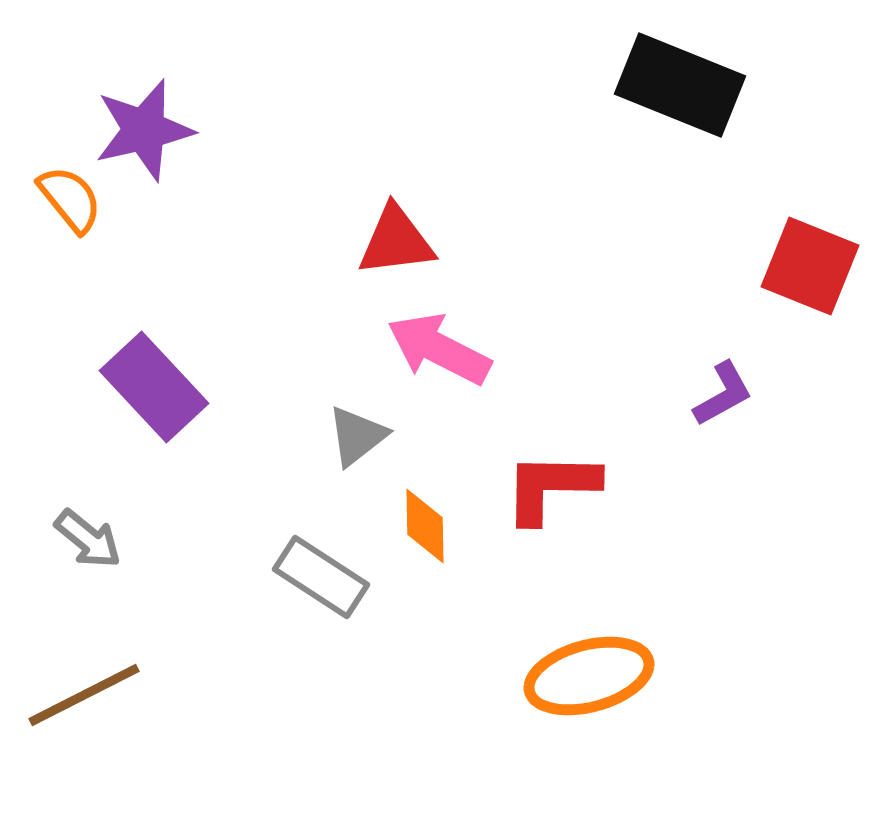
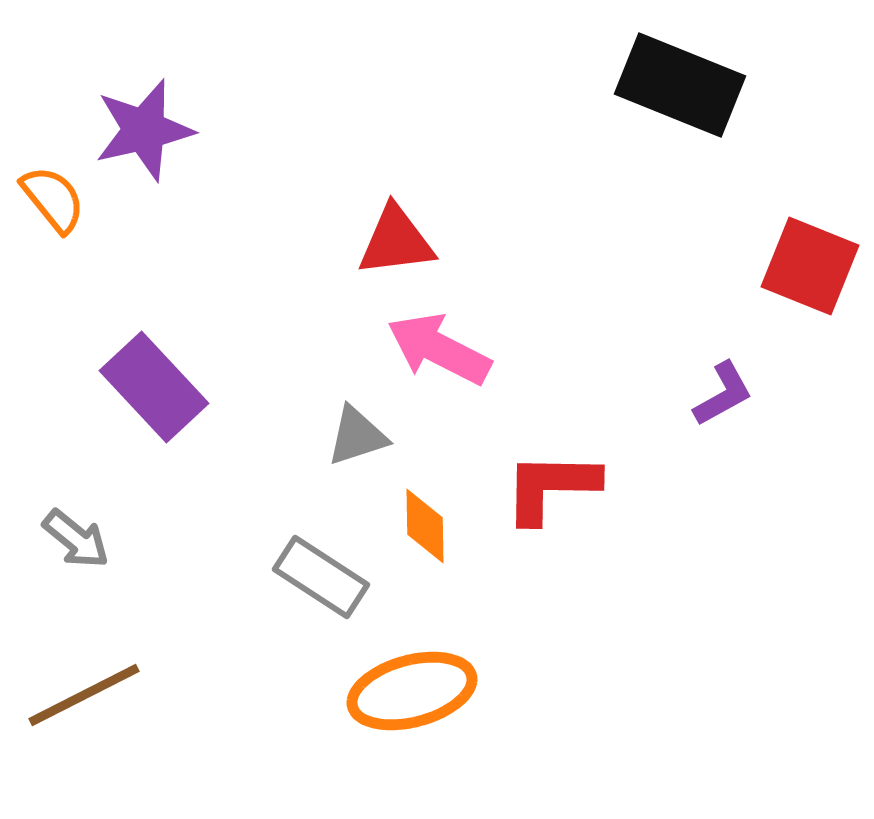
orange semicircle: moved 17 px left
gray triangle: rotated 20 degrees clockwise
gray arrow: moved 12 px left
orange ellipse: moved 177 px left, 15 px down
